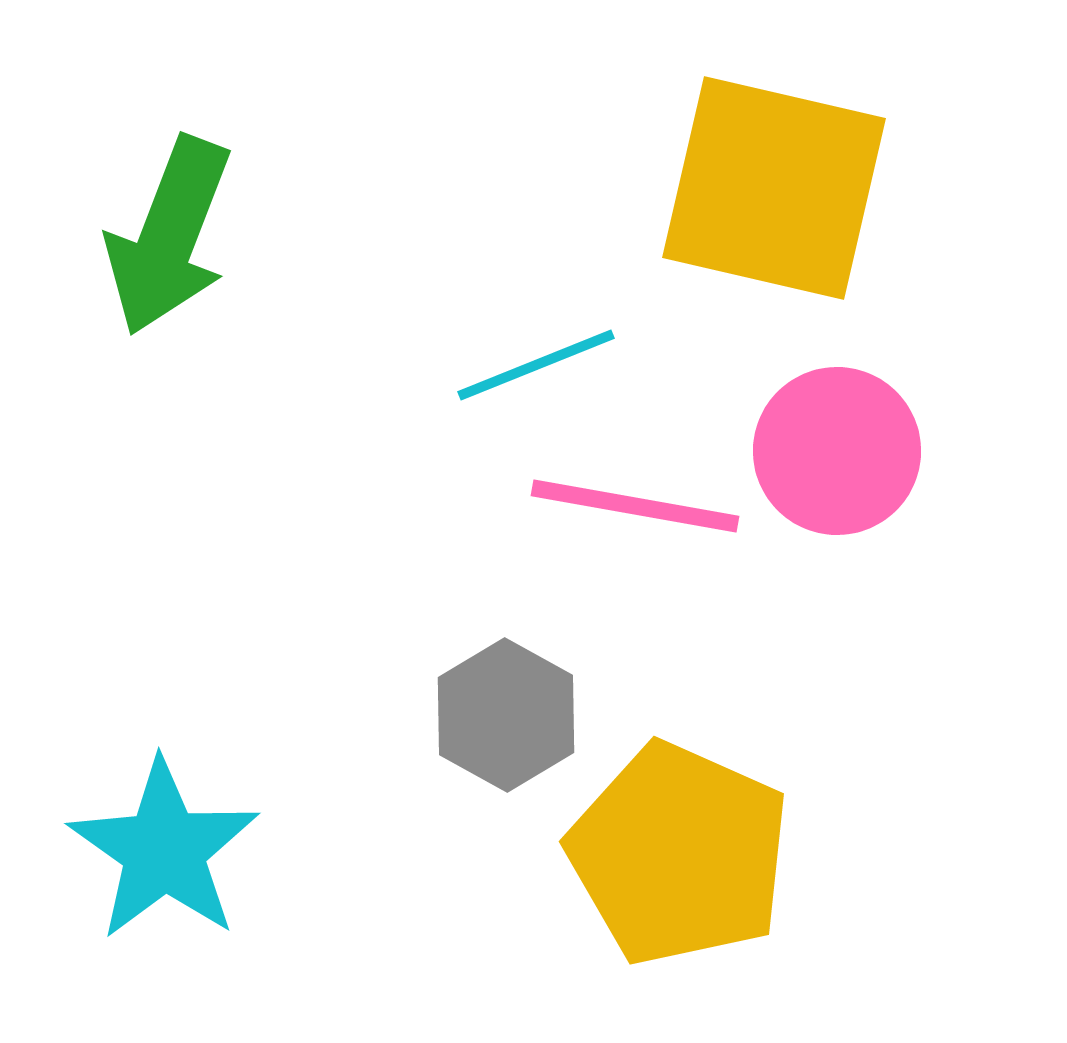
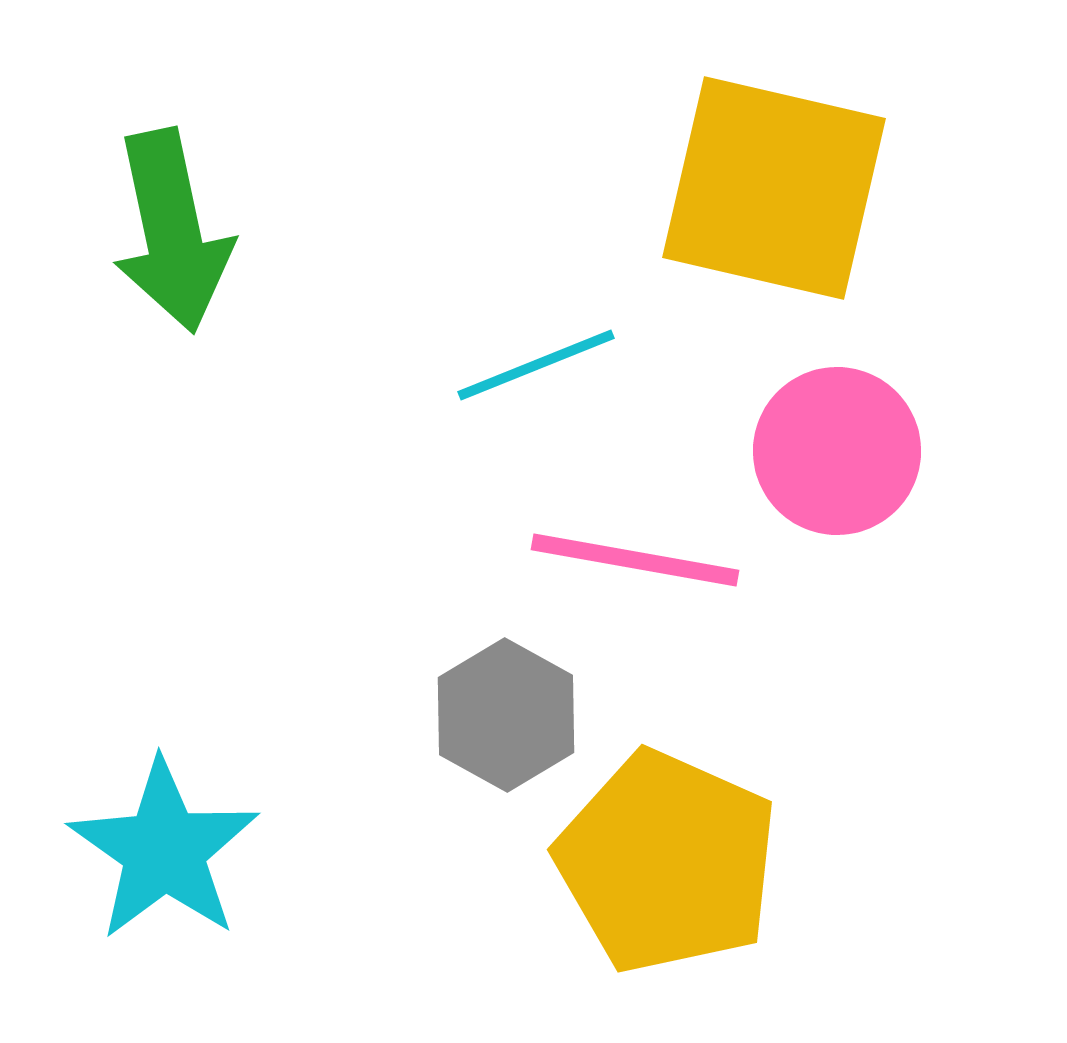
green arrow: moved 3 px right, 5 px up; rotated 33 degrees counterclockwise
pink line: moved 54 px down
yellow pentagon: moved 12 px left, 8 px down
